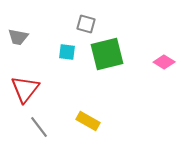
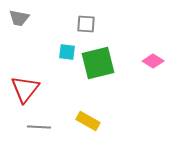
gray square: rotated 12 degrees counterclockwise
gray trapezoid: moved 1 px right, 19 px up
green square: moved 9 px left, 9 px down
pink diamond: moved 11 px left, 1 px up
gray line: rotated 50 degrees counterclockwise
